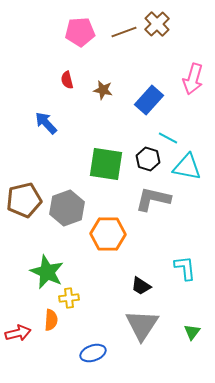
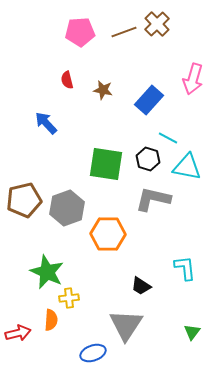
gray triangle: moved 16 px left
